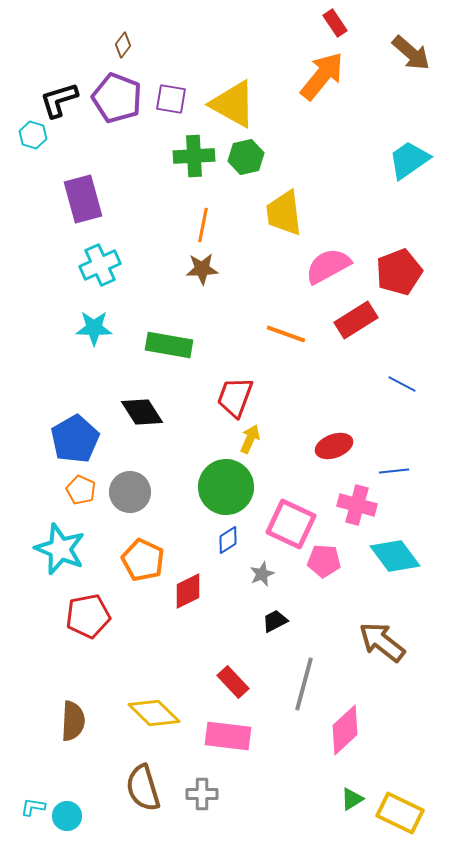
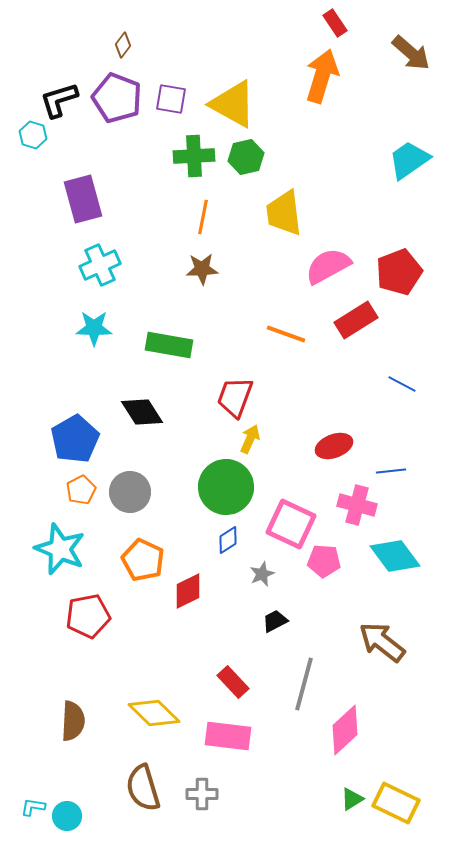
orange arrow at (322, 76): rotated 22 degrees counterclockwise
orange line at (203, 225): moved 8 px up
blue line at (394, 471): moved 3 px left
orange pentagon at (81, 490): rotated 20 degrees clockwise
yellow rectangle at (400, 813): moved 4 px left, 10 px up
